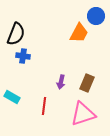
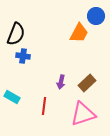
brown rectangle: rotated 24 degrees clockwise
